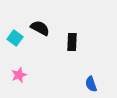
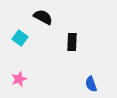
black semicircle: moved 3 px right, 11 px up
cyan square: moved 5 px right
pink star: moved 4 px down
